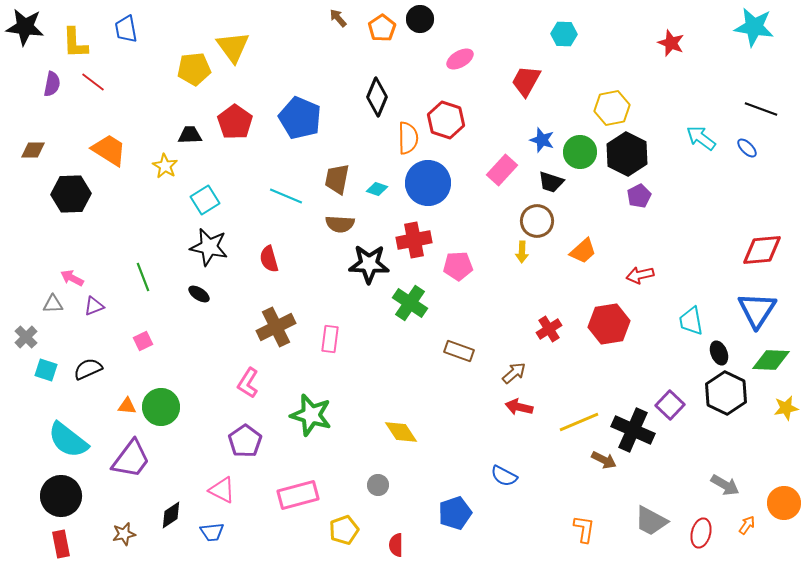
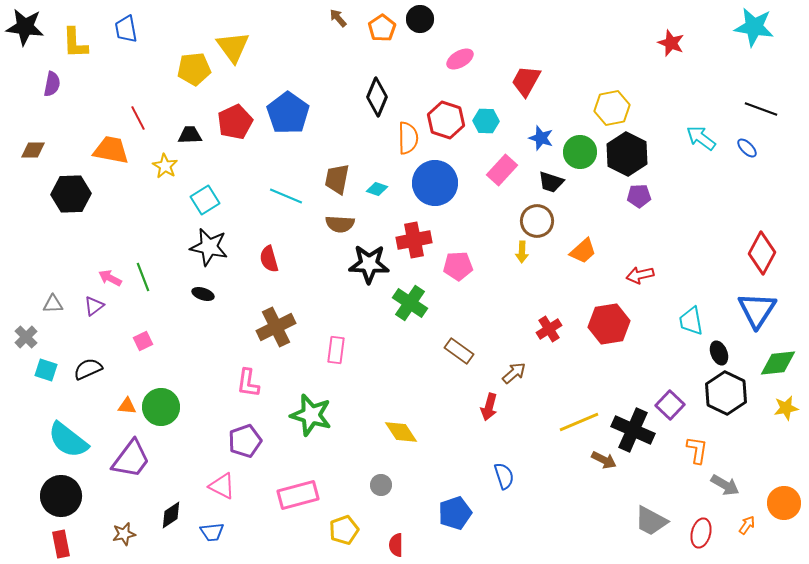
cyan hexagon at (564, 34): moved 78 px left, 87 px down
red line at (93, 82): moved 45 px right, 36 px down; rotated 25 degrees clockwise
blue pentagon at (300, 118): moved 12 px left, 5 px up; rotated 12 degrees clockwise
red pentagon at (235, 122): rotated 12 degrees clockwise
blue star at (542, 140): moved 1 px left, 2 px up
orange trapezoid at (109, 150): moved 2 px right; rotated 21 degrees counterclockwise
blue circle at (428, 183): moved 7 px right
purple pentagon at (639, 196): rotated 25 degrees clockwise
red diamond at (762, 250): moved 3 px down; rotated 57 degrees counterclockwise
pink arrow at (72, 278): moved 38 px right
black ellipse at (199, 294): moved 4 px right; rotated 15 degrees counterclockwise
purple triangle at (94, 306): rotated 15 degrees counterclockwise
pink rectangle at (330, 339): moved 6 px right, 11 px down
brown rectangle at (459, 351): rotated 16 degrees clockwise
green diamond at (771, 360): moved 7 px right, 3 px down; rotated 9 degrees counterclockwise
pink L-shape at (248, 383): rotated 24 degrees counterclockwise
red arrow at (519, 407): moved 30 px left; rotated 88 degrees counterclockwise
purple pentagon at (245, 441): rotated 16 degrees clockwise
blue semicircle at (504, 476): rotated 136 degrees counterclockwise
gray circle at (378, 485): moved 3 px right
pink triangle at (222, 490): moved 4 px up
orange L-shape at (584, 529): moved 113 px right, 79 px up
